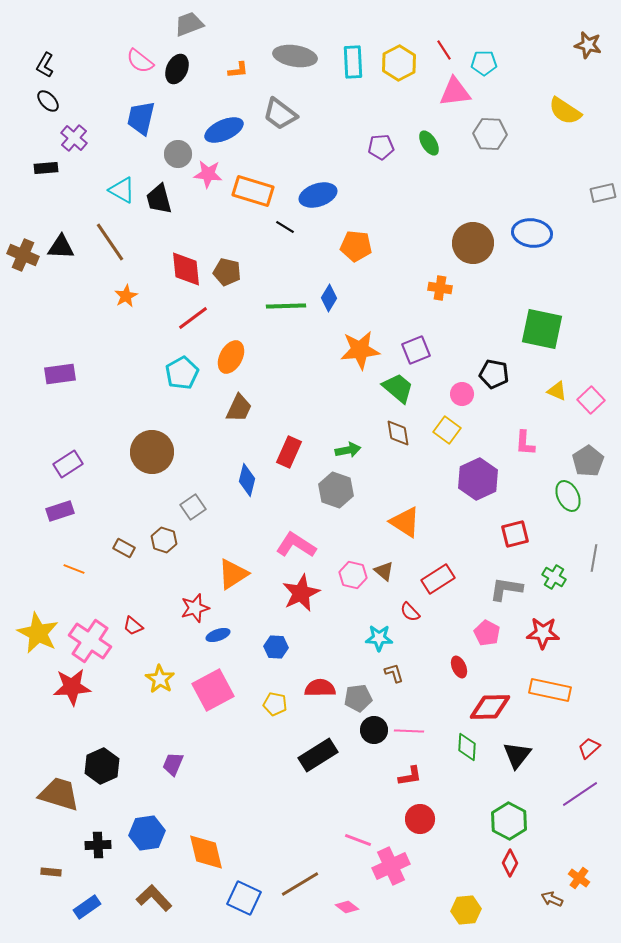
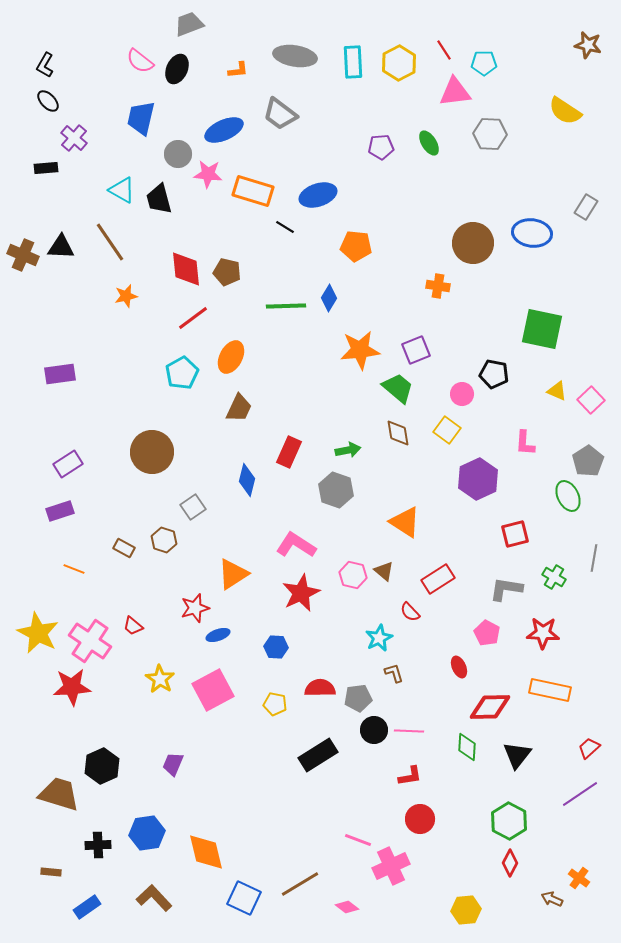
gray rectangle at (603, 193): moved 17 px left, 14 px down; rotated 45 degrees counterclockwise
orange cross at (440, 288): moved 2 px left, 2 px up
orange star at (126, 296): rotated 15 degrees clockwise
cyan star at (379, 638): rotated 28 degrees counterclockwise
